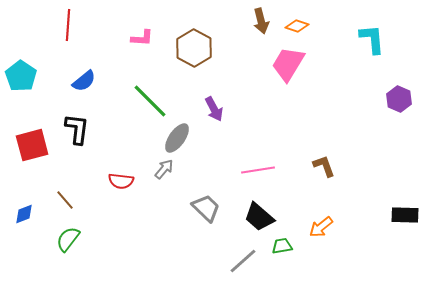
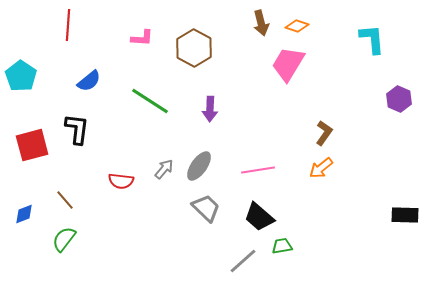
brown arrow: moved 2 px down
blue semicircle: moved 5 px right
green line: rotated 12 degrees counterclockwise
purple arrow: moved 4 px left; rotated 30 degrees clockwise
gray ellipse: moved 22 px right, 28 px down
brown L-shape: moved 33 px up; rotated 55 degrees clockwise
orange arrow: moved 59 px up
green semicircle: moved 4 px left
